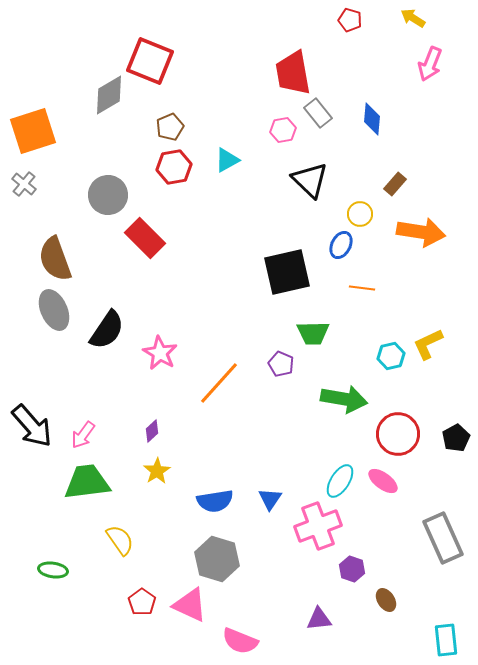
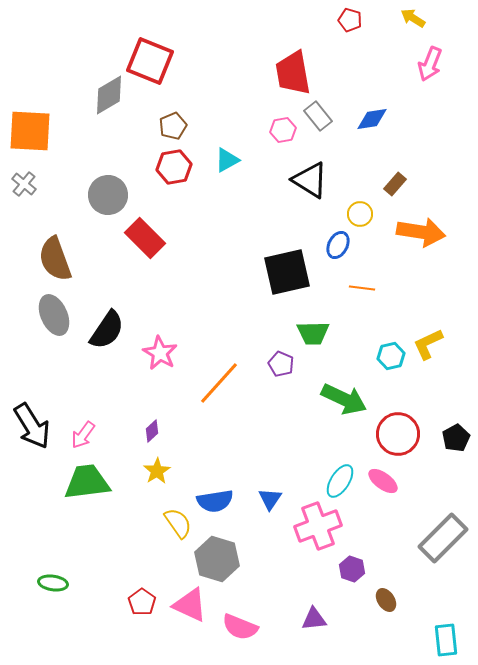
gray rectangle at (318, 113): moved 3 px down
blue diamond at (372, 119): rotated 76 degrees clockwise
brown pentagon at (170, 127): moved 3 px right, 1 px up
orange square at (33, 131): moved 3 px left; rotated 21 degrees clockwise
black triangle at (310, 180): rotated 12 degrees counterclockwise
blue ellipse at (341, 245): moved 3 px left
gray ellipse at (54, 310): moved 5 px down
green arrow at (344, 399): rotated 15 degrees clockwise
black arrow at (32, 426): rotated 9 degrees clockwise
gray rectangle at (443, 538): rotated 69 degrees clockwise
yellow semicircle at (120, 540): moved 58 px right, 17 px up
green ellipse at (53, 570): moved 13 px down
purple triangle at (319, 619): moved 5 px left
pink semicircle at (240, 641): moved 14 px up
